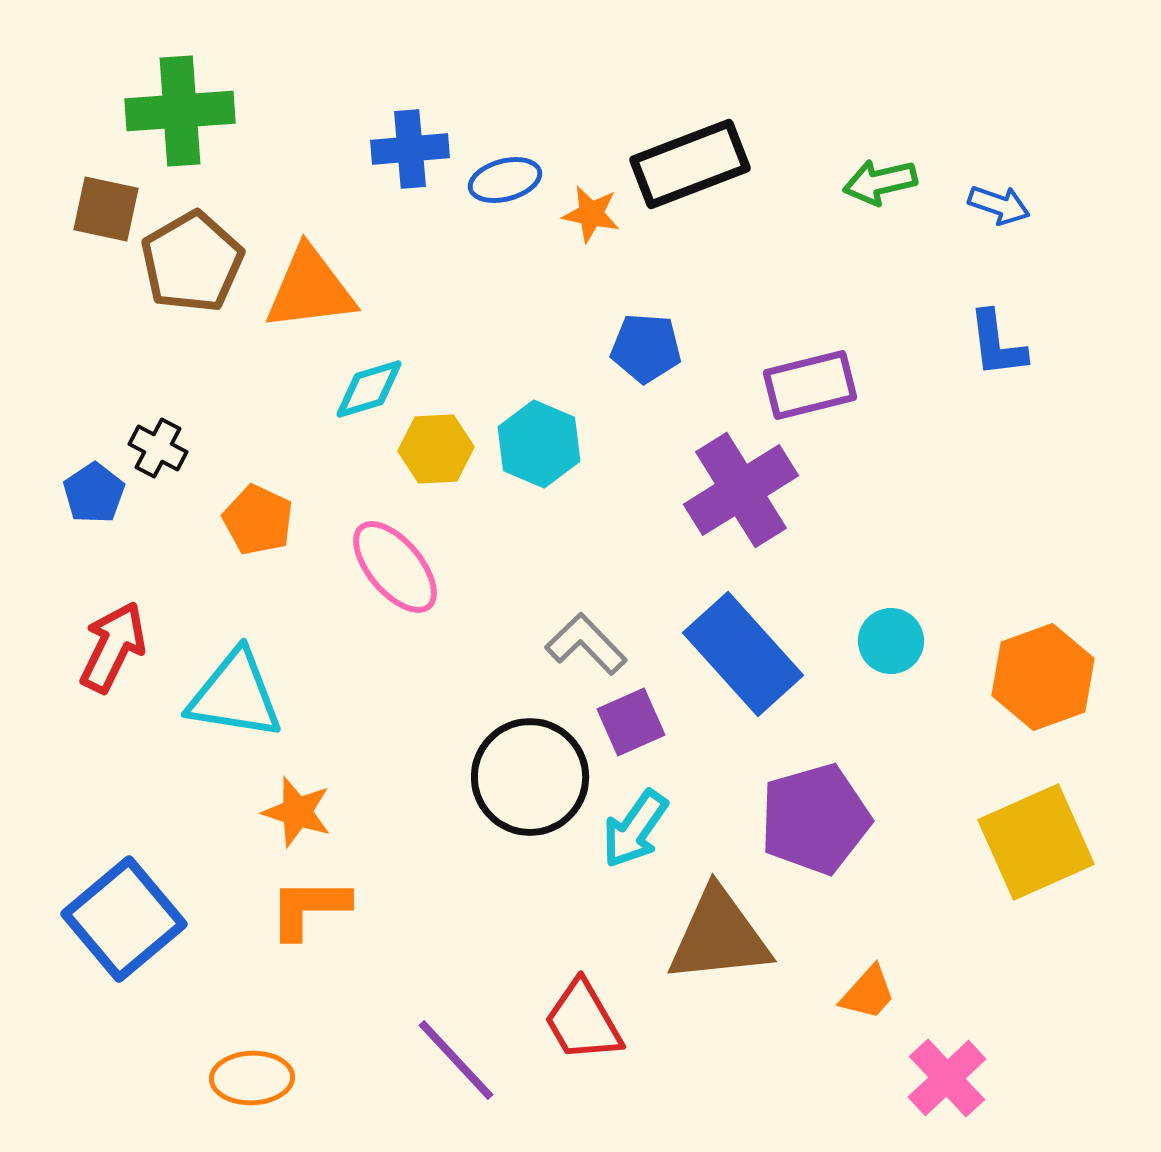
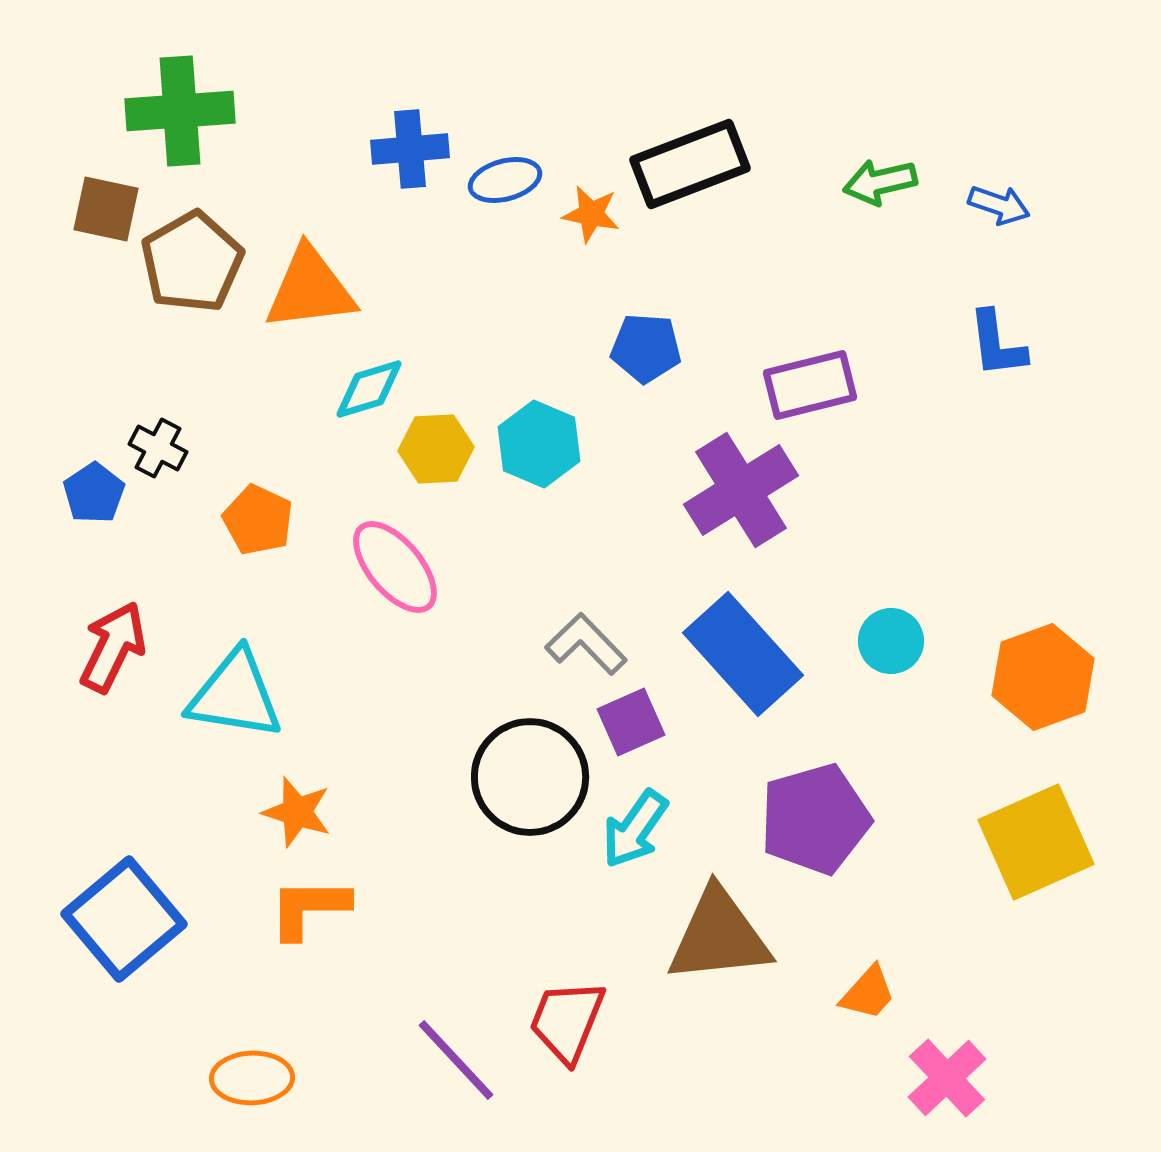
red trapezoid at (583, 1021): moved 16 px left; rotated 52 degrees clockwise
